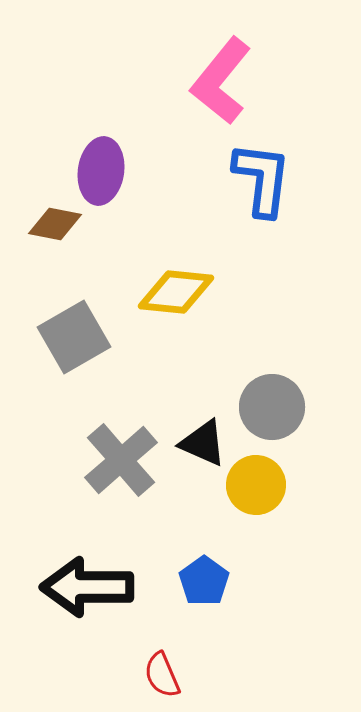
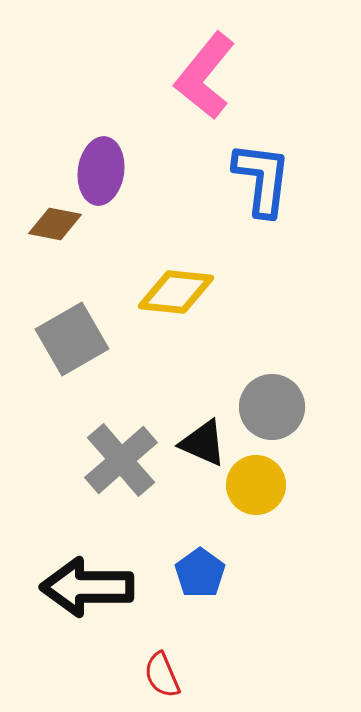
pink L-shape: moved 16 px left, 5 px up
gray square: moved 2 px left, 2 px down
blue pentagon: moved 4 px left, 8 px up
